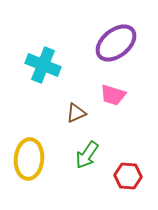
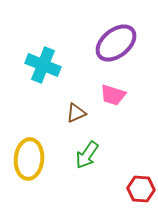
red hexagon: moved 13 px right, 13 px down
